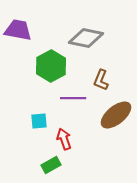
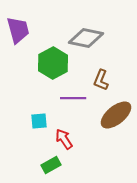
purple trapezoid: rotated 64 degrees clockwise
green hexagon: moved 2 px right, 3 px up
red arrow: rotated 15 degrees counterclockwise
